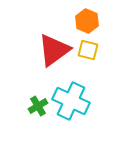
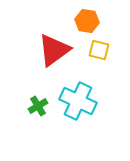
orange hexagon: rotated 15 degrees counterclockwise
yellow square: moved 11 px right
cyan cross: moved 7 px right
